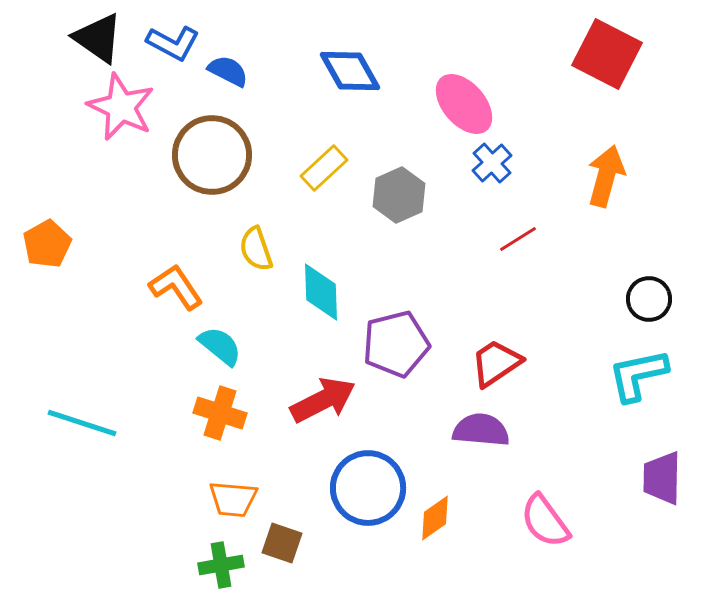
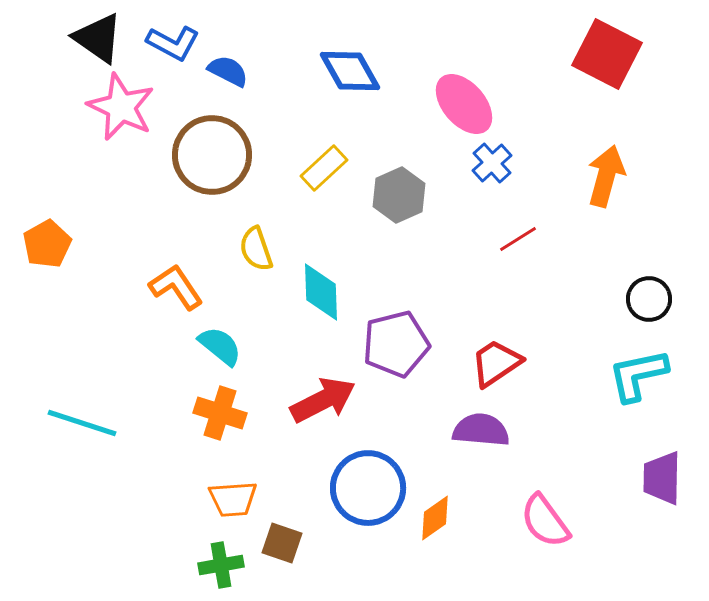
orange trapezoid: rotated 9 degrees counterclockwise
